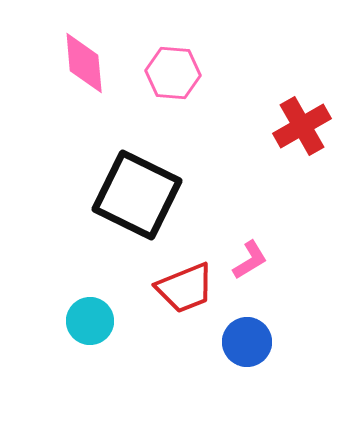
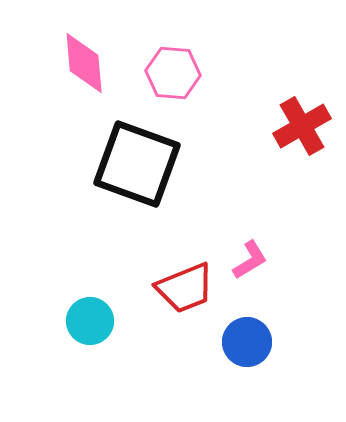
black square: moved 31 px up; rotated 6 degrees counterclockwise
